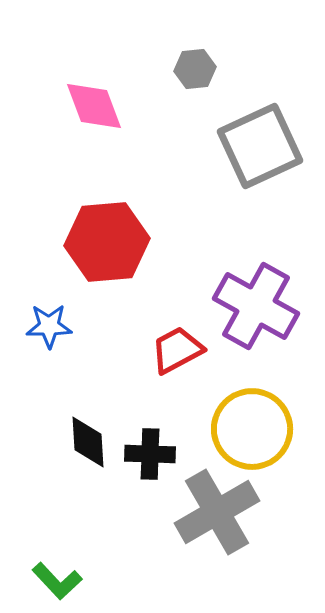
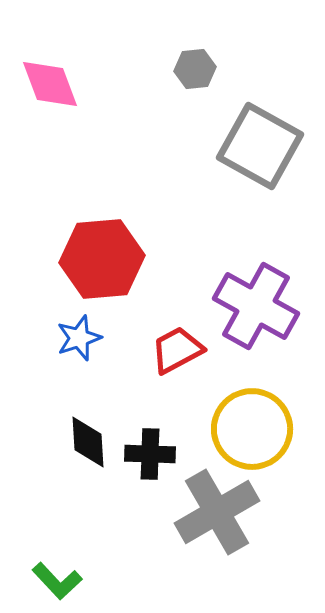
pink diamond: moved 44 px left, 22 px up
gray square: rotated 36 degrees counterclockwise
red hexagon: moved 5 px left, 17 px down
blue star: moved 30 px right, 12 px down; rotated 18 degrees counterclockwise
